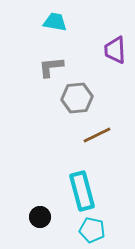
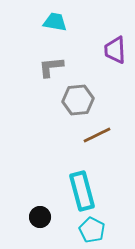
gray hexagon: moved 1 px right, 2 px down
cyan pentagon: rotated 15 degrees clockwise
